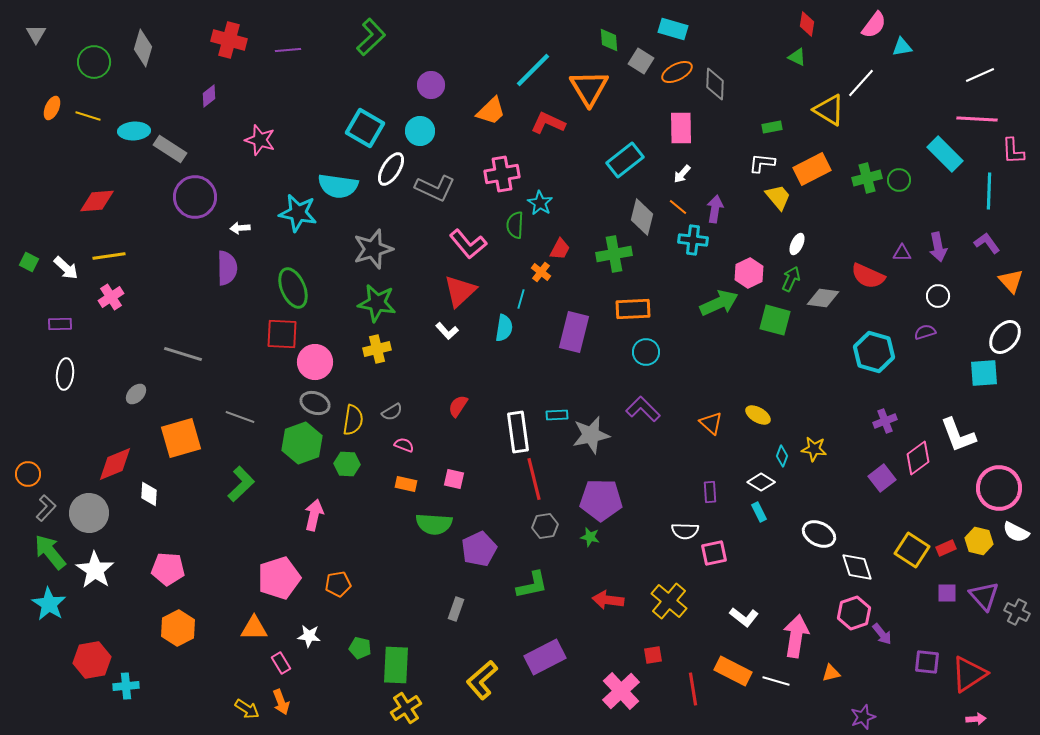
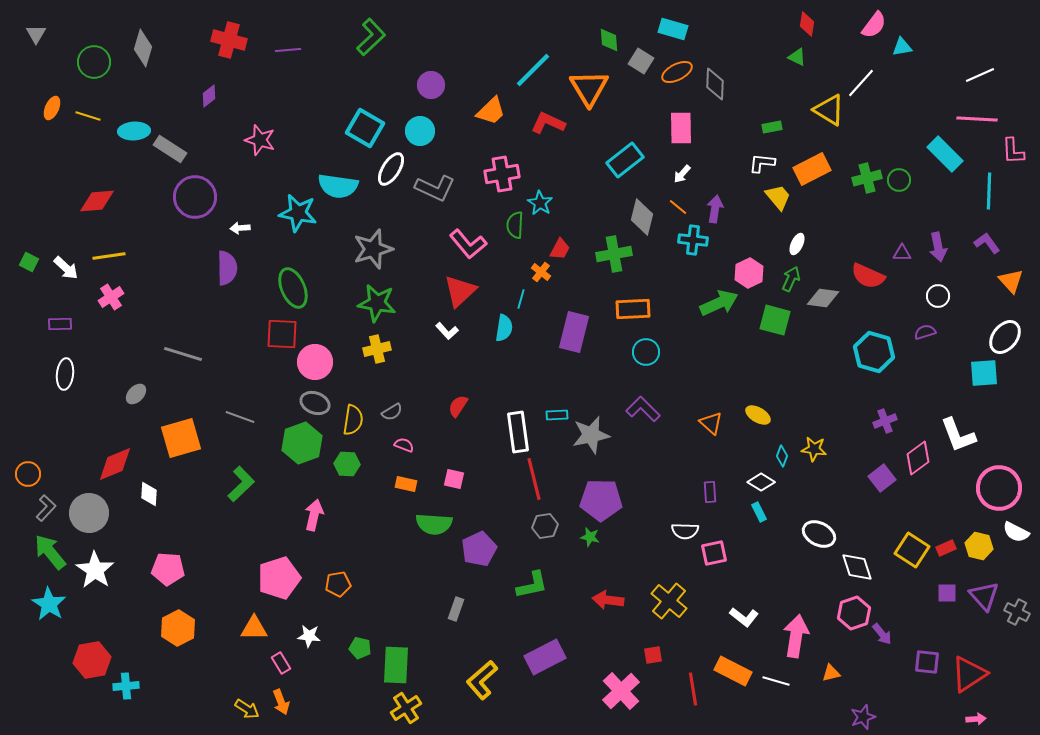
yellow hexagon at (979, 541): moved 5 px down
